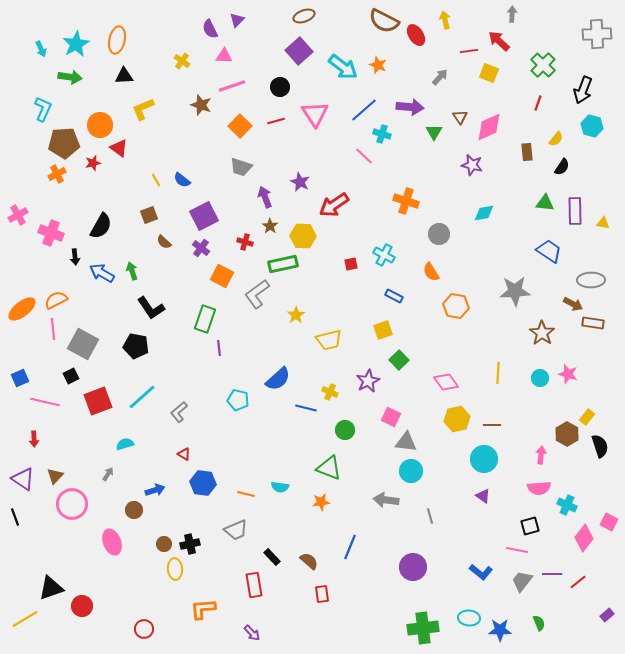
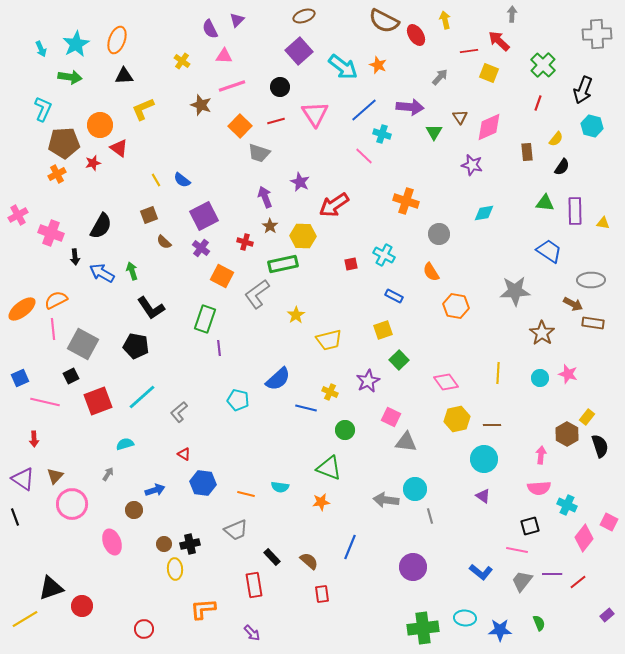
orange ellipse at (117, 40): rotated 8 degrees clockwise
gray trapezoid at (241, 167): moved 18 px right, 14 px up
cyan circle at (411, 471): moved 4 px right, 18 px down
cyan ellipse at (469, 618): moved 4 px left
